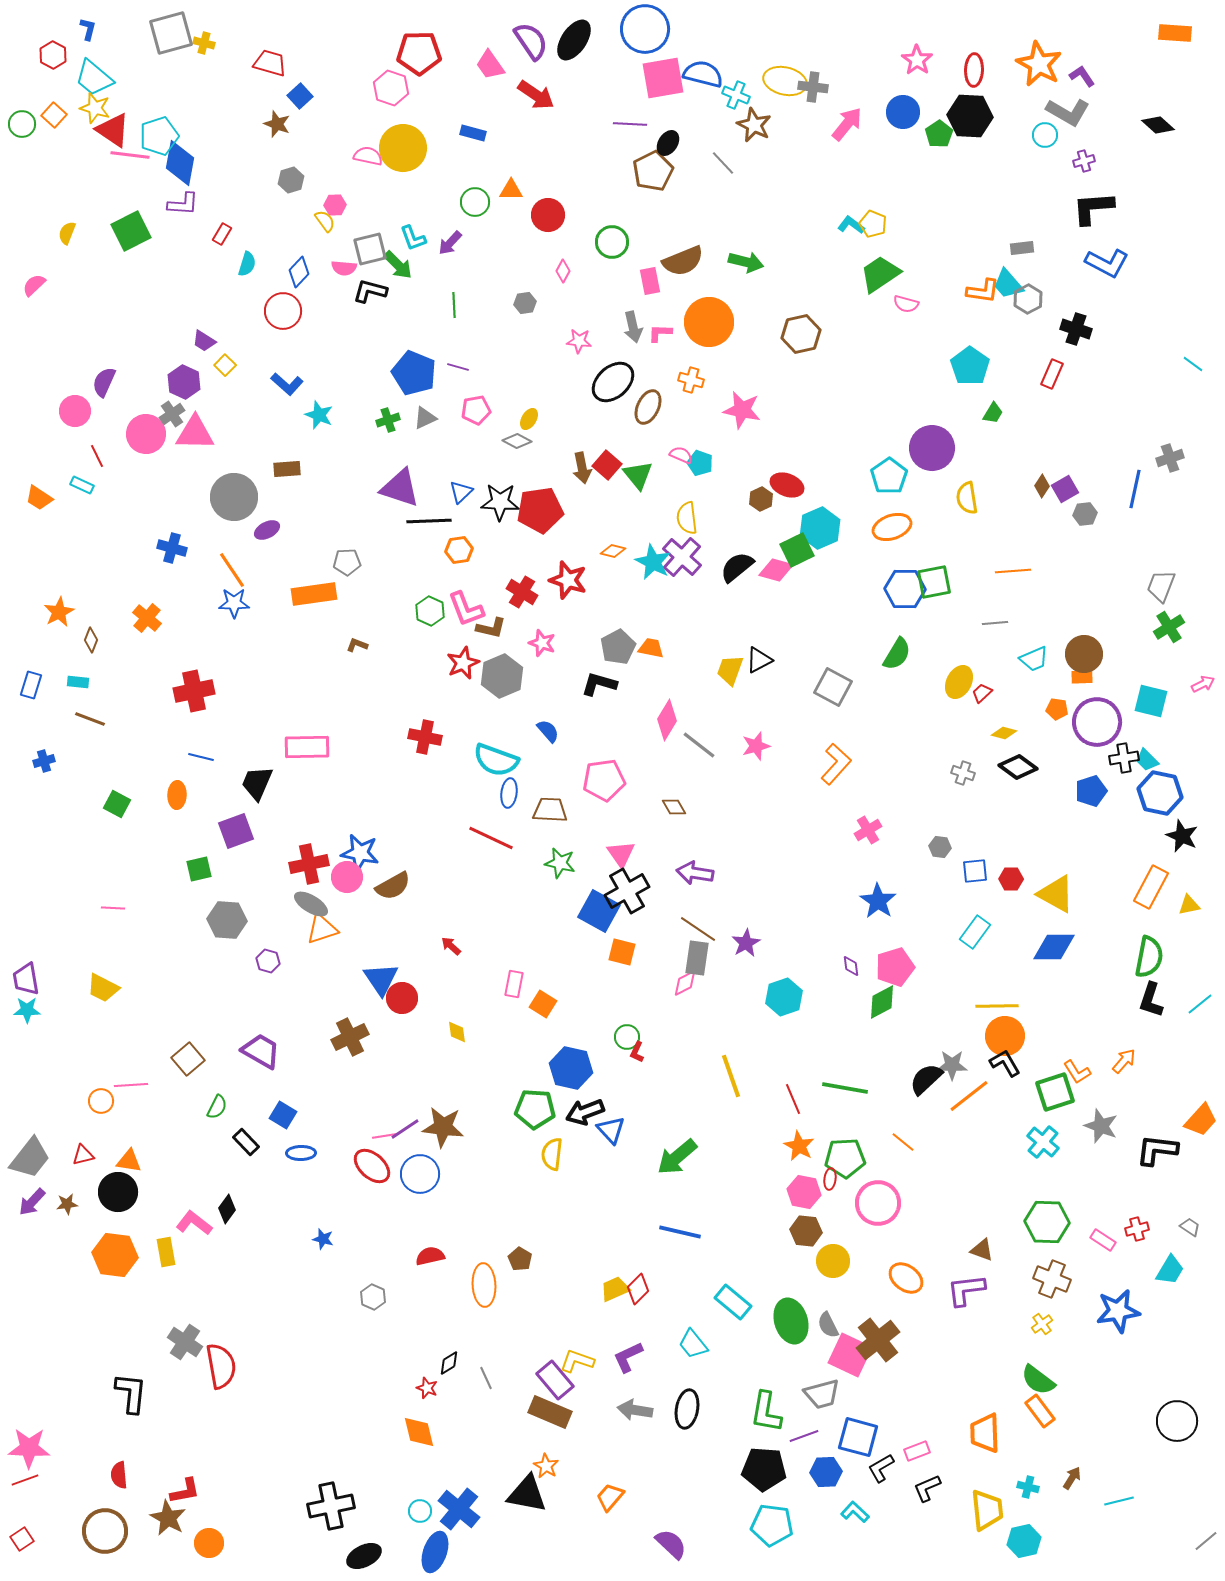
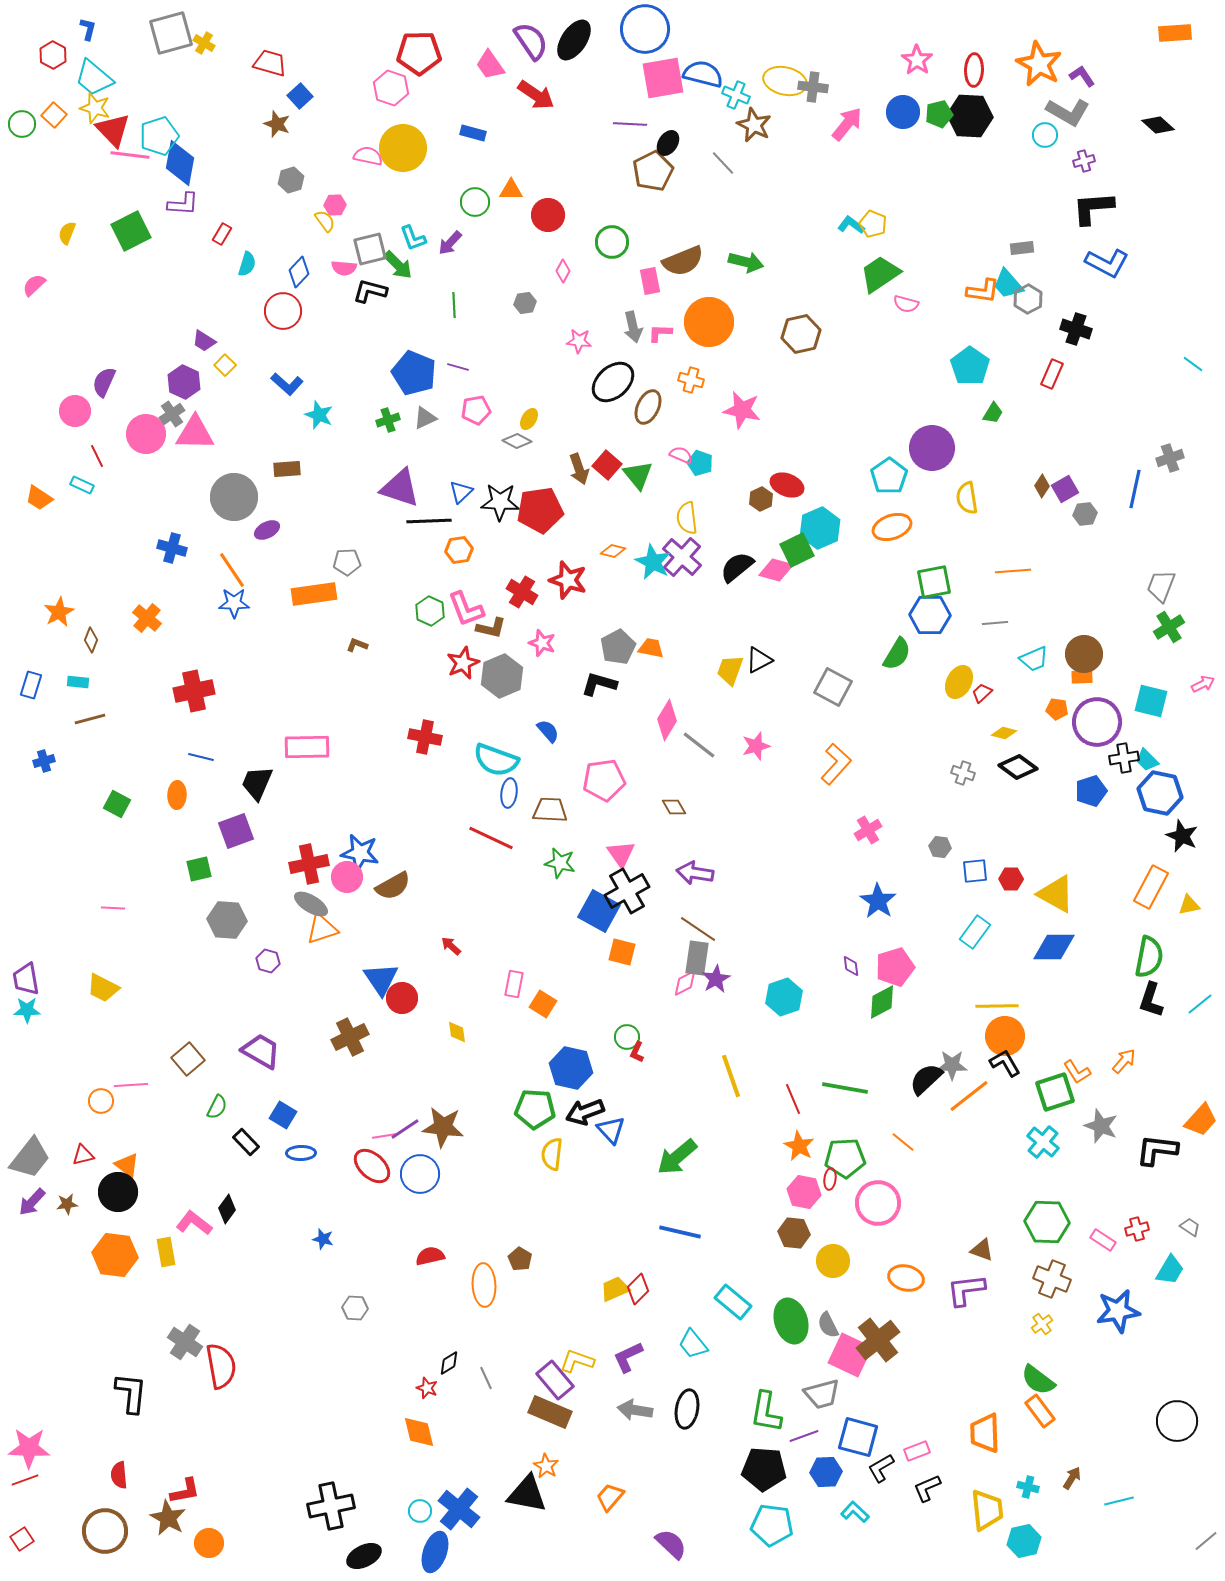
orange rectangle at (1175, 33): rotated 8 degrees counterclockwise
yellow cross at (204, 43): rotated 15 degrees clockwise
red triangle at (113, 130): rotated 12 degrees clockwise
green pentagon at (939, 134): moved 20 px up; rotated 20 degrees clockwise
brown arrow at (582, 468): moved 3 px left, 1 px down; rotated 8 degrees counterclockwise
blue hexagon at (905, 589): moved 25 px right, 26 px down
brown line at (90, 719): rotated 36 degrees counterclockwise
purple star at (746, 943): moved 30 px left, 36 px down
orange triangle at (129, 1161): moved 2 px left, 4 px down; rotated 28 degrees clockwise
brown hexagon at (806, 1231): moved 12 px left, 2 px down
orange ellipse at (906, 1278): rotated 24 degrees counterclockwise
gray hexagon at (373, 1297): moved 18 px left, 11 px down; rotated 20 degrees counterclockwise
